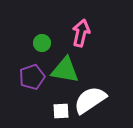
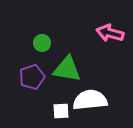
pink arrow: moved 29 px right; rotated 88 degrees counterclockwise
green triangle: moved 2 px right, 1 px up
white semicircle: rotated 28 degrees clockwise
